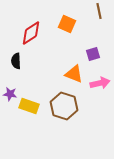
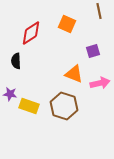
purple square: moved 3 px up
